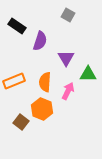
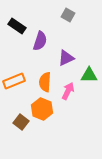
purple triangle: rotated 36 degrees clockwise
green triangle: moved 1 px right, 1 px down
